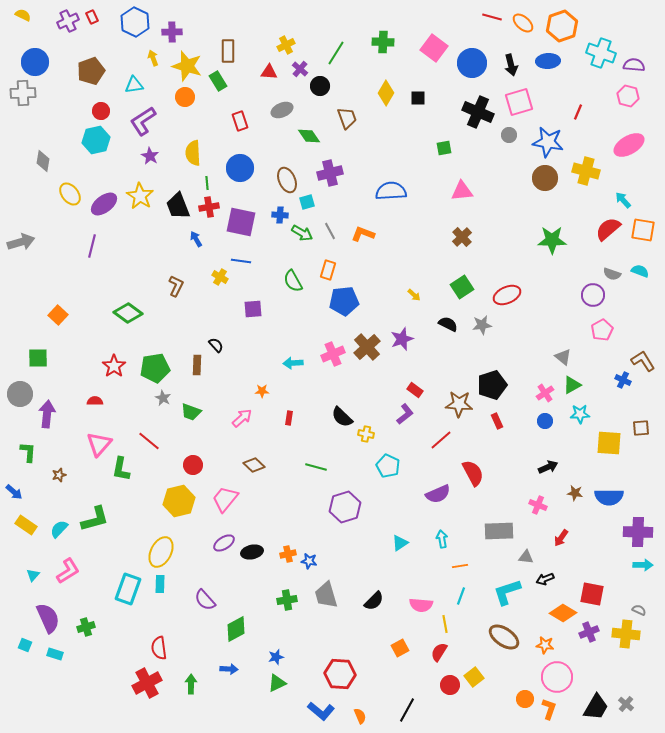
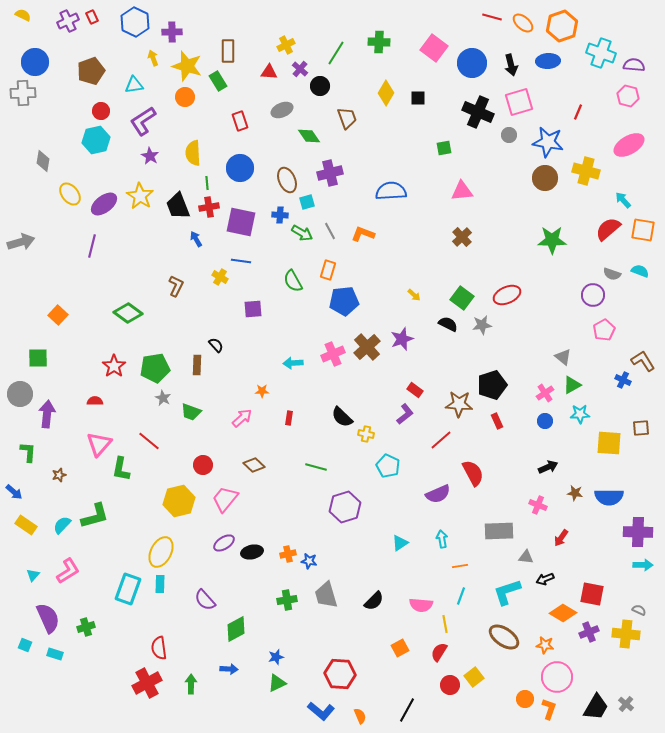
green cross at (383, 42): moved 4 px left
green square at (462, 287): moved 11 px down; rotated 20 degrees counterclockwise
pink pentagon at (602, 330): moved 2 px right
red circle at (193, 465): moved 10 px right
green L-shape at (95, 519): moved 3 px up
cyan semicircle at (59, 529): moved 3 px right, 4 px up
